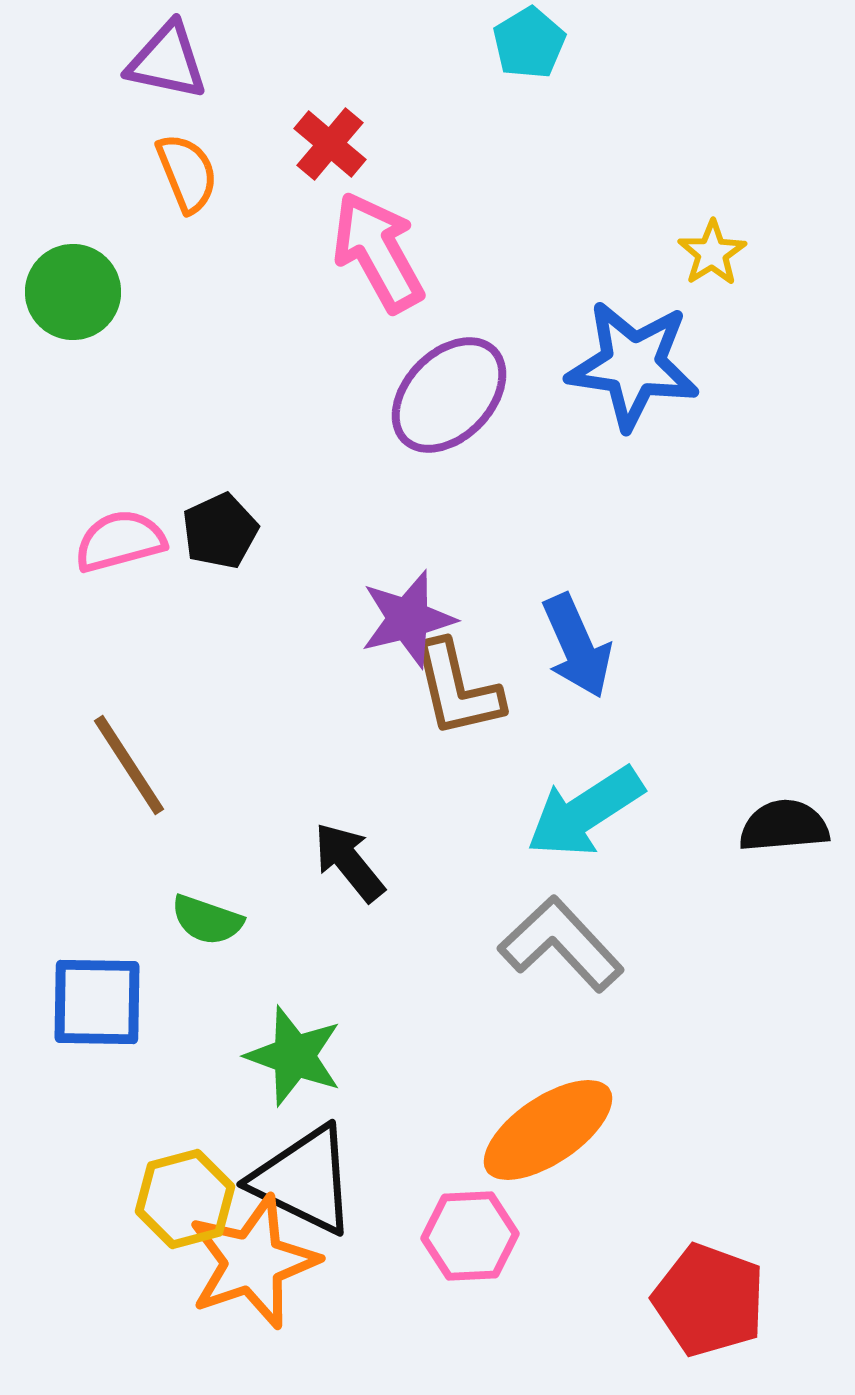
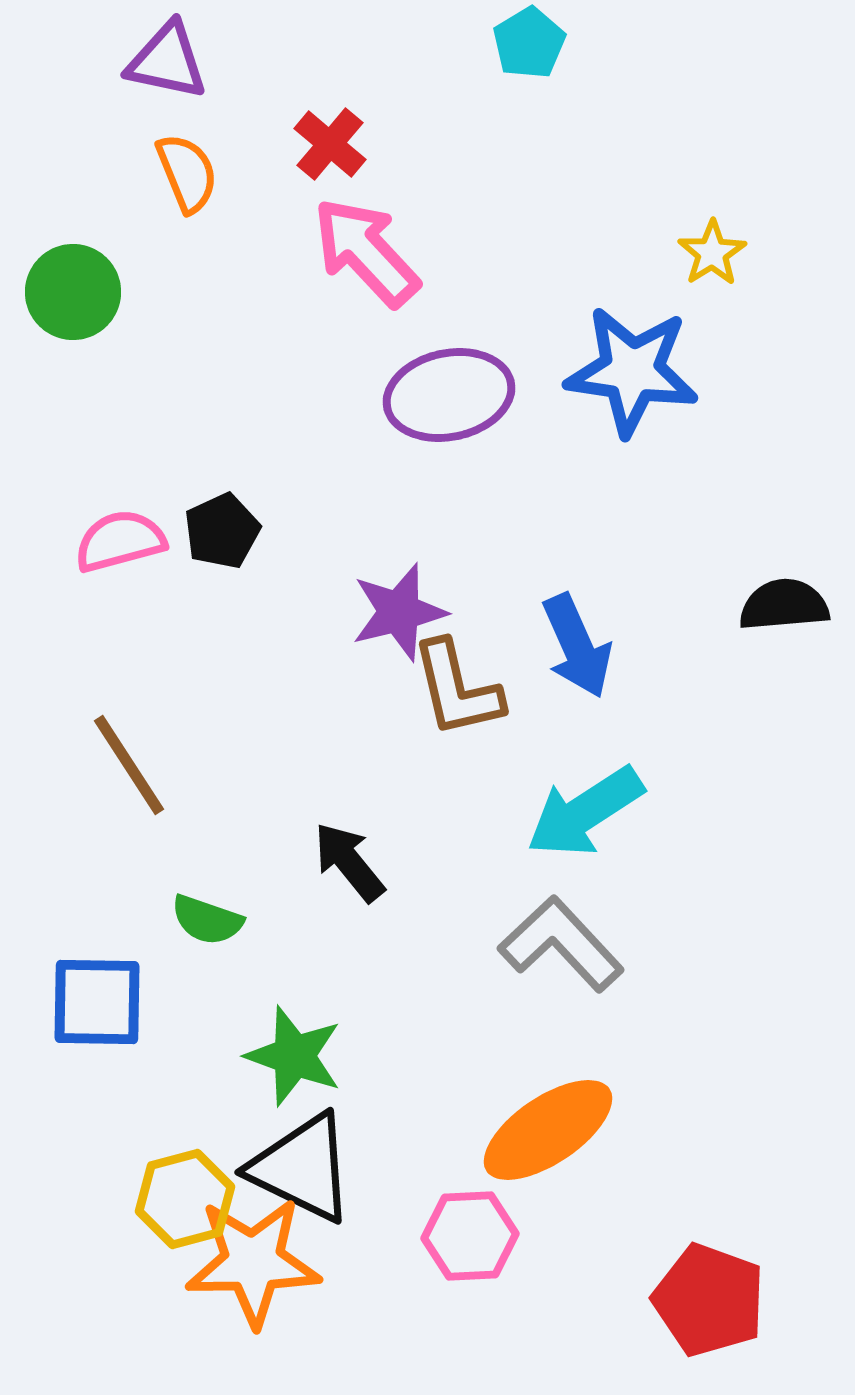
pink arrow: moved 12 px left; rotated 14 degrees counterclockwise
blue star: moved 1 px left, 6 px down
purple ellipse: rotated 34 degrees clockwise
black pentagon: moved 2 px right
purple star: moved 9 px left, 7 px up
black semicircle: moved 221 px up
black triangle: moved 2 px left, 12 px up
orange star: rotated 18 degrees clockwise
